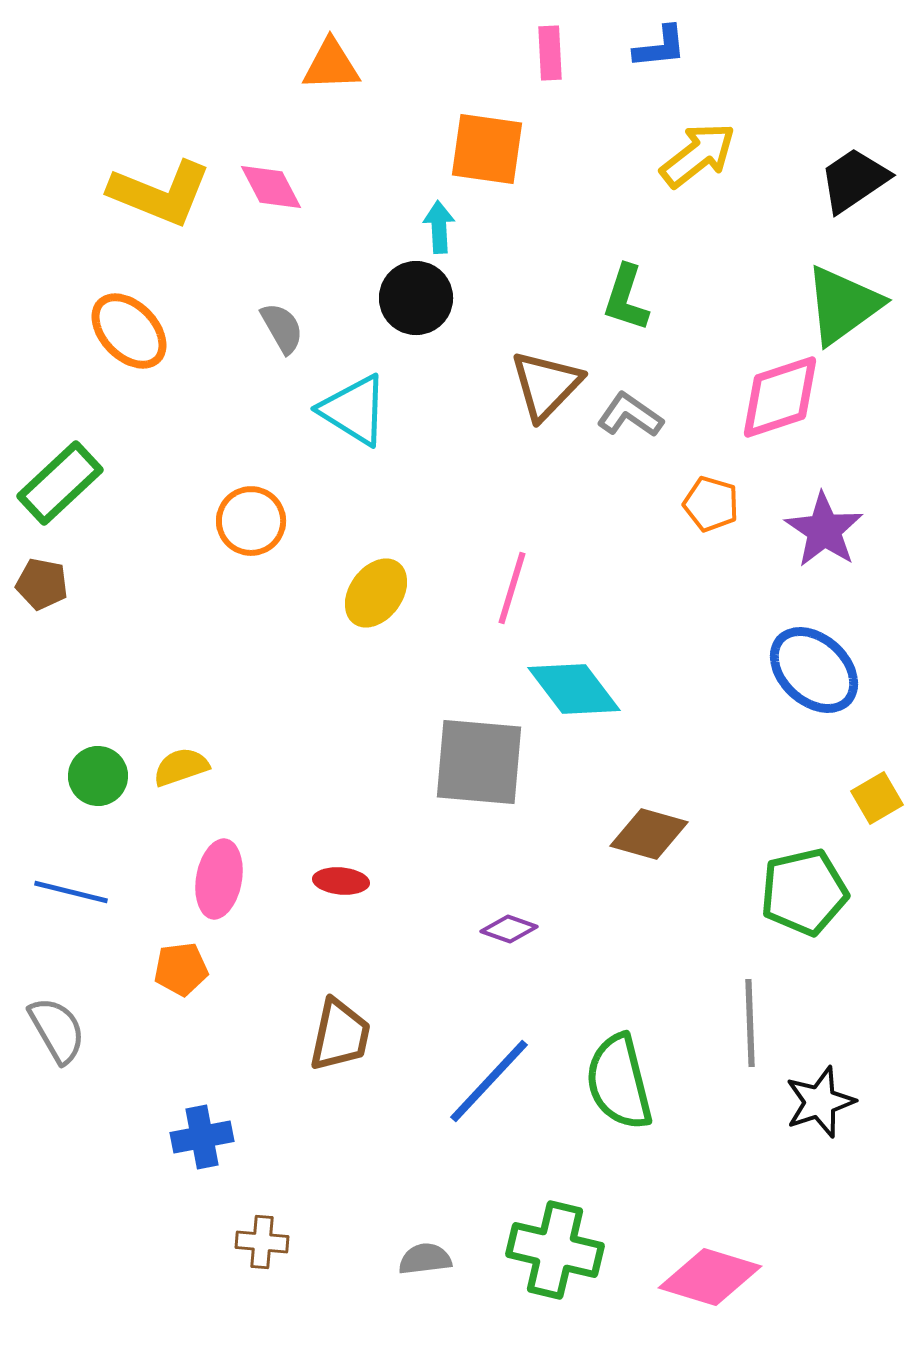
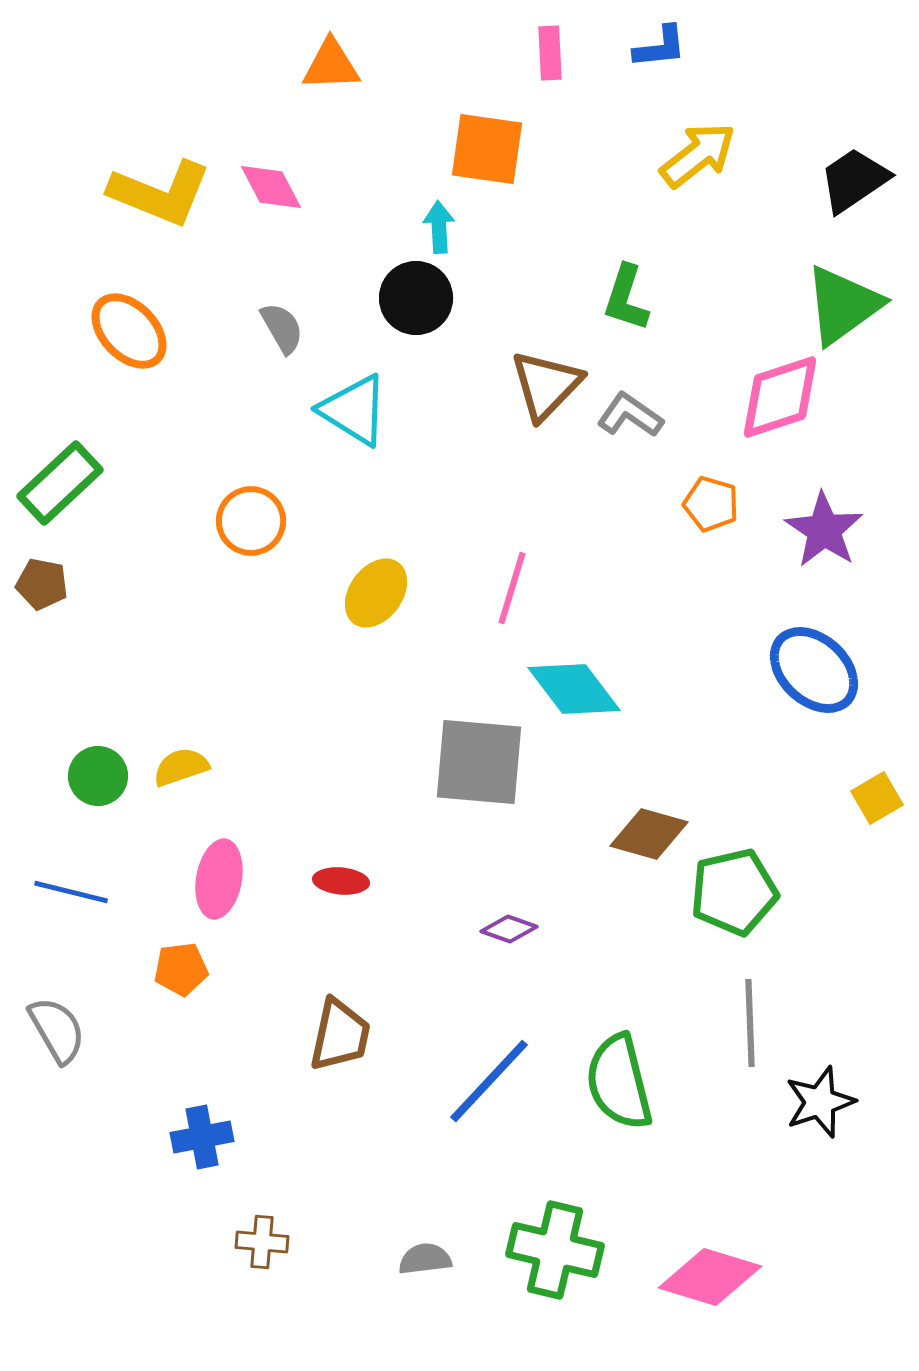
green pentagon at (804, 892): moved 70 px left
